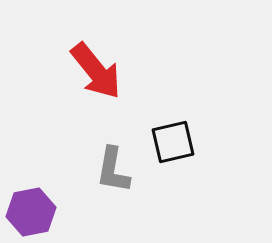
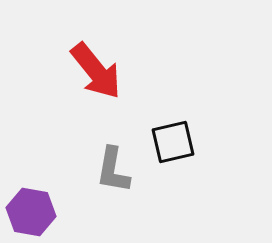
purple hexagon: rotated 21 degrees clockwise
